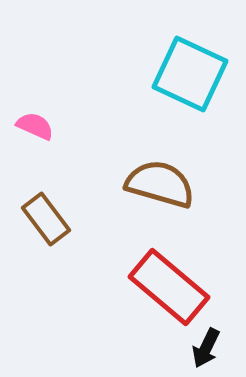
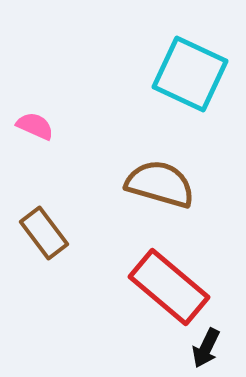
brown rectangle: moved 2 px left, 14 px down
